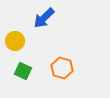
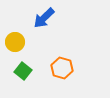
yellow circle: moved 1 px down
green square: rotated 12 degrees clockwise
